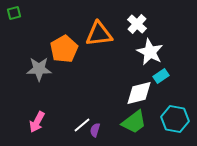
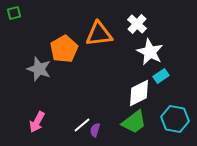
gray star: rotated 20 degrees clockwise
white diamond: rotated 12 degrees counterclockwise
